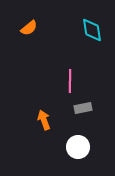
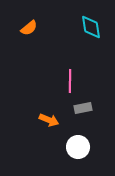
cyan diamond: moved 1 px left, 3 px up
orange arrow: moved 5 px right; rotated 132 degrees clockwise
